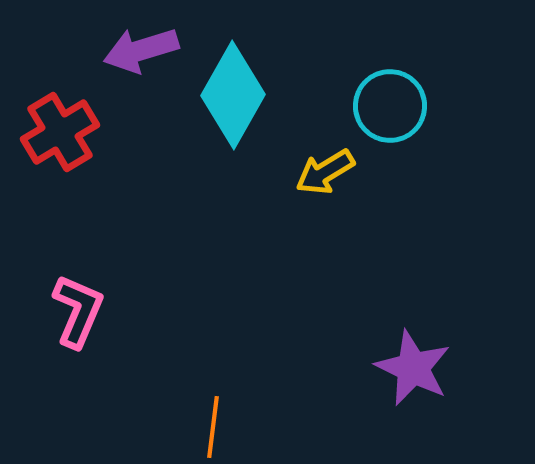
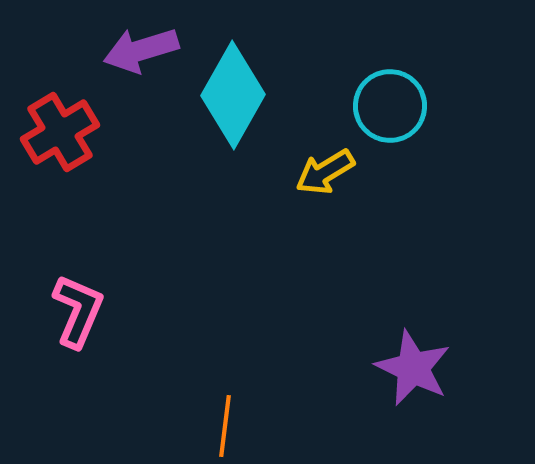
orange line: moved 12 px right, 1 px up
